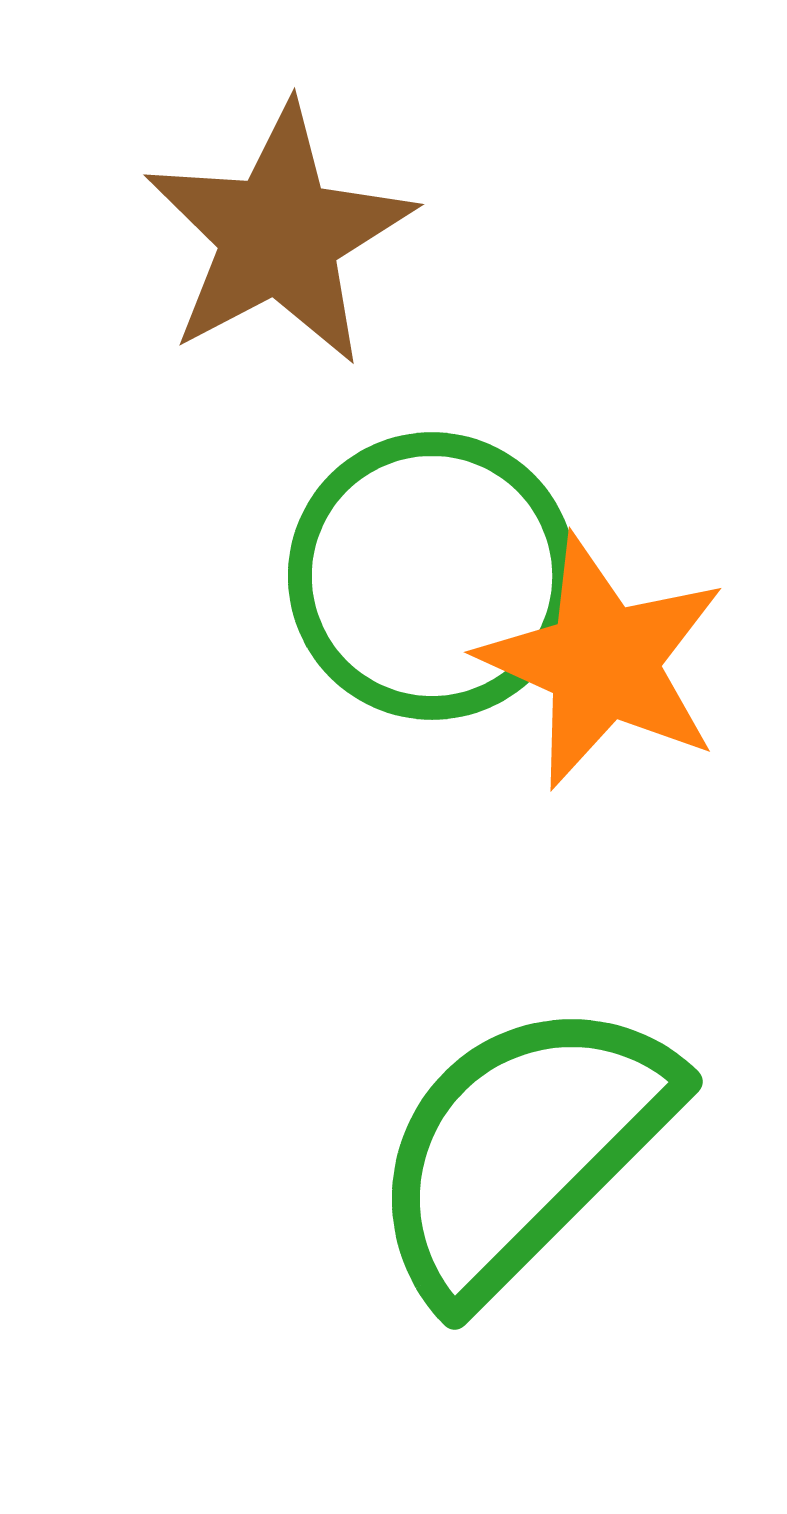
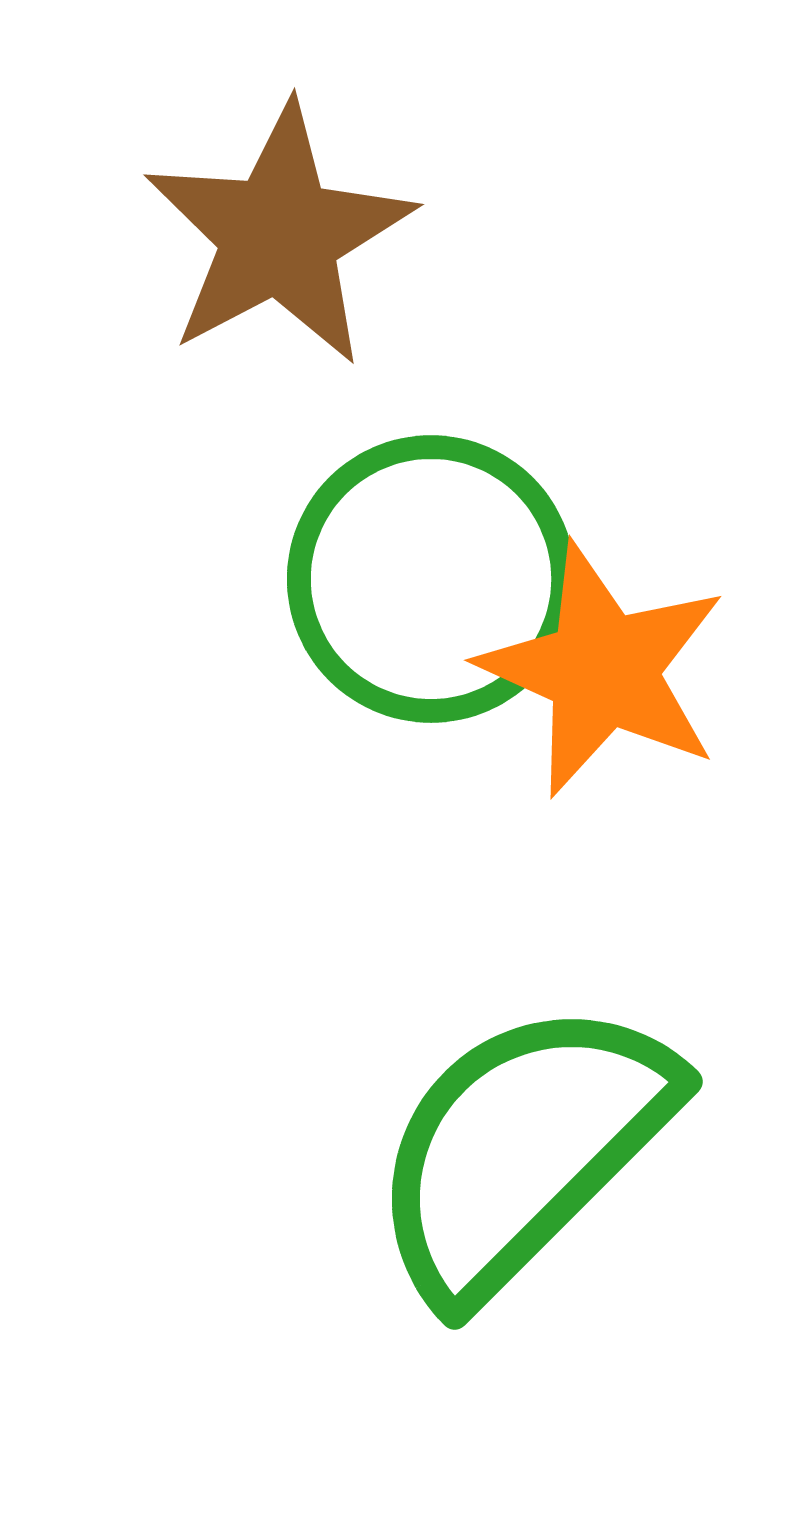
green circle: moved 1 px left, 3 px down
orange star: moved 8 px down
